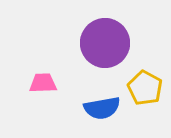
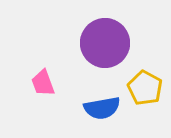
pink trapezoid: rotated 108 degrees counterclockwise
